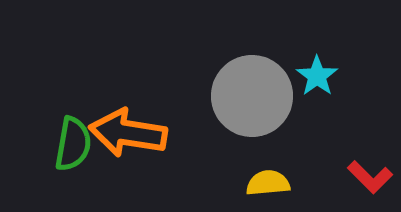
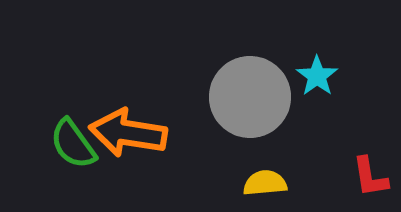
gray circle: moved 2 px left, 1 px down
green semicircle: rotated 134 degrees clockwise
red L-shape: rotated 36 degrees clockwise
yellow semicircle: moved 3 px left
